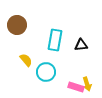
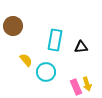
brown circle: moved 4 px left, 1 px down
black triangle: moved 2 px down
pink rectangle: rotated 49 degrees clockwise
